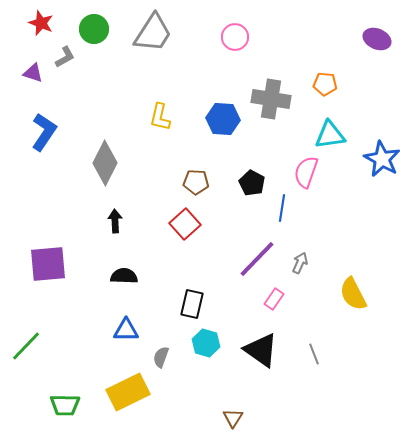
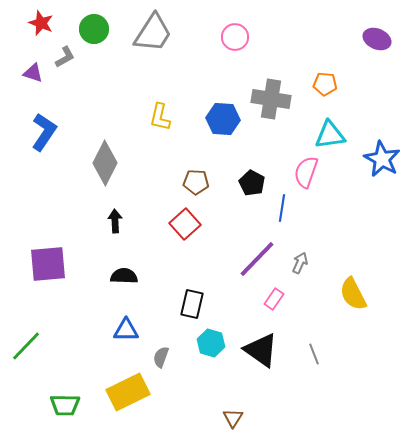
cyan hexagon: moved 5 px right
